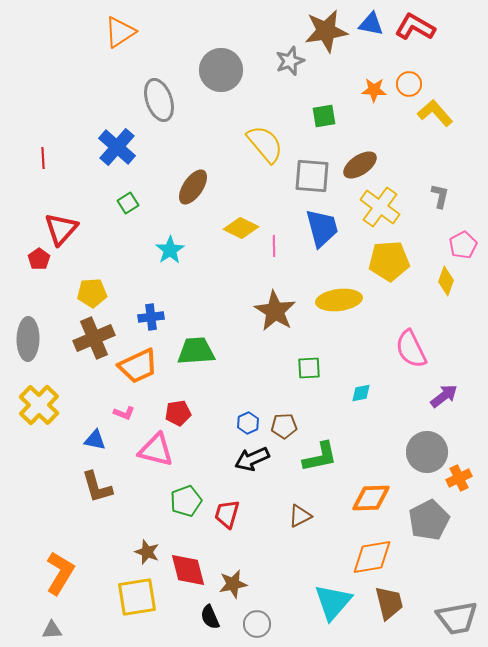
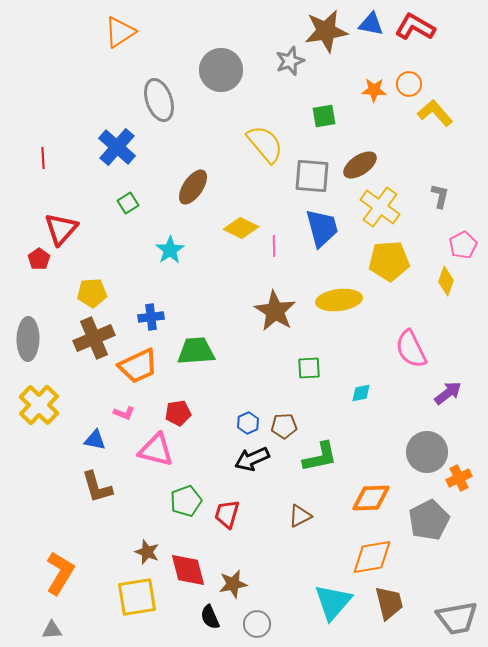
purple arrow at (444, 396): moved 4 px right, 3 px up
